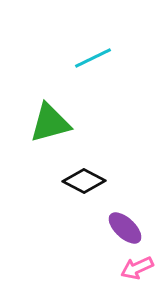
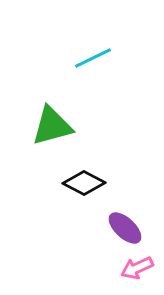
green triangle: moved 2 px right, 3 px down
black diamond: moved 2 px down
